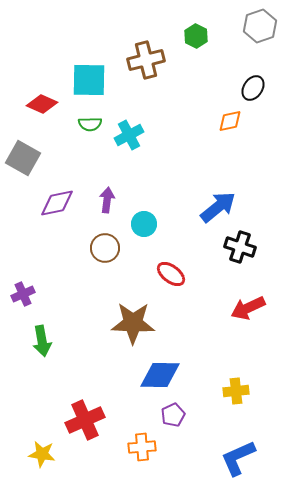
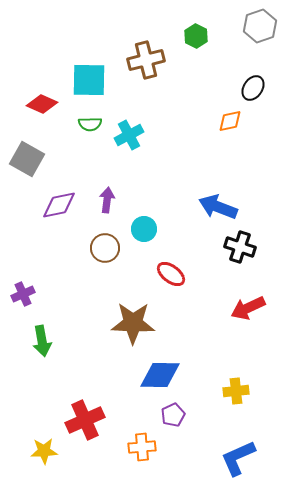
gray square: moved 4 px right, 1 px down
purple diamond: moved 2 px right, 2 px down
blue arrow: rotated 120 degrees counterclockwise
cyan circle: moved 5 px down
yellow star: moved 2 px right, 3 px up; rotated 12 degrees counterclockwise
